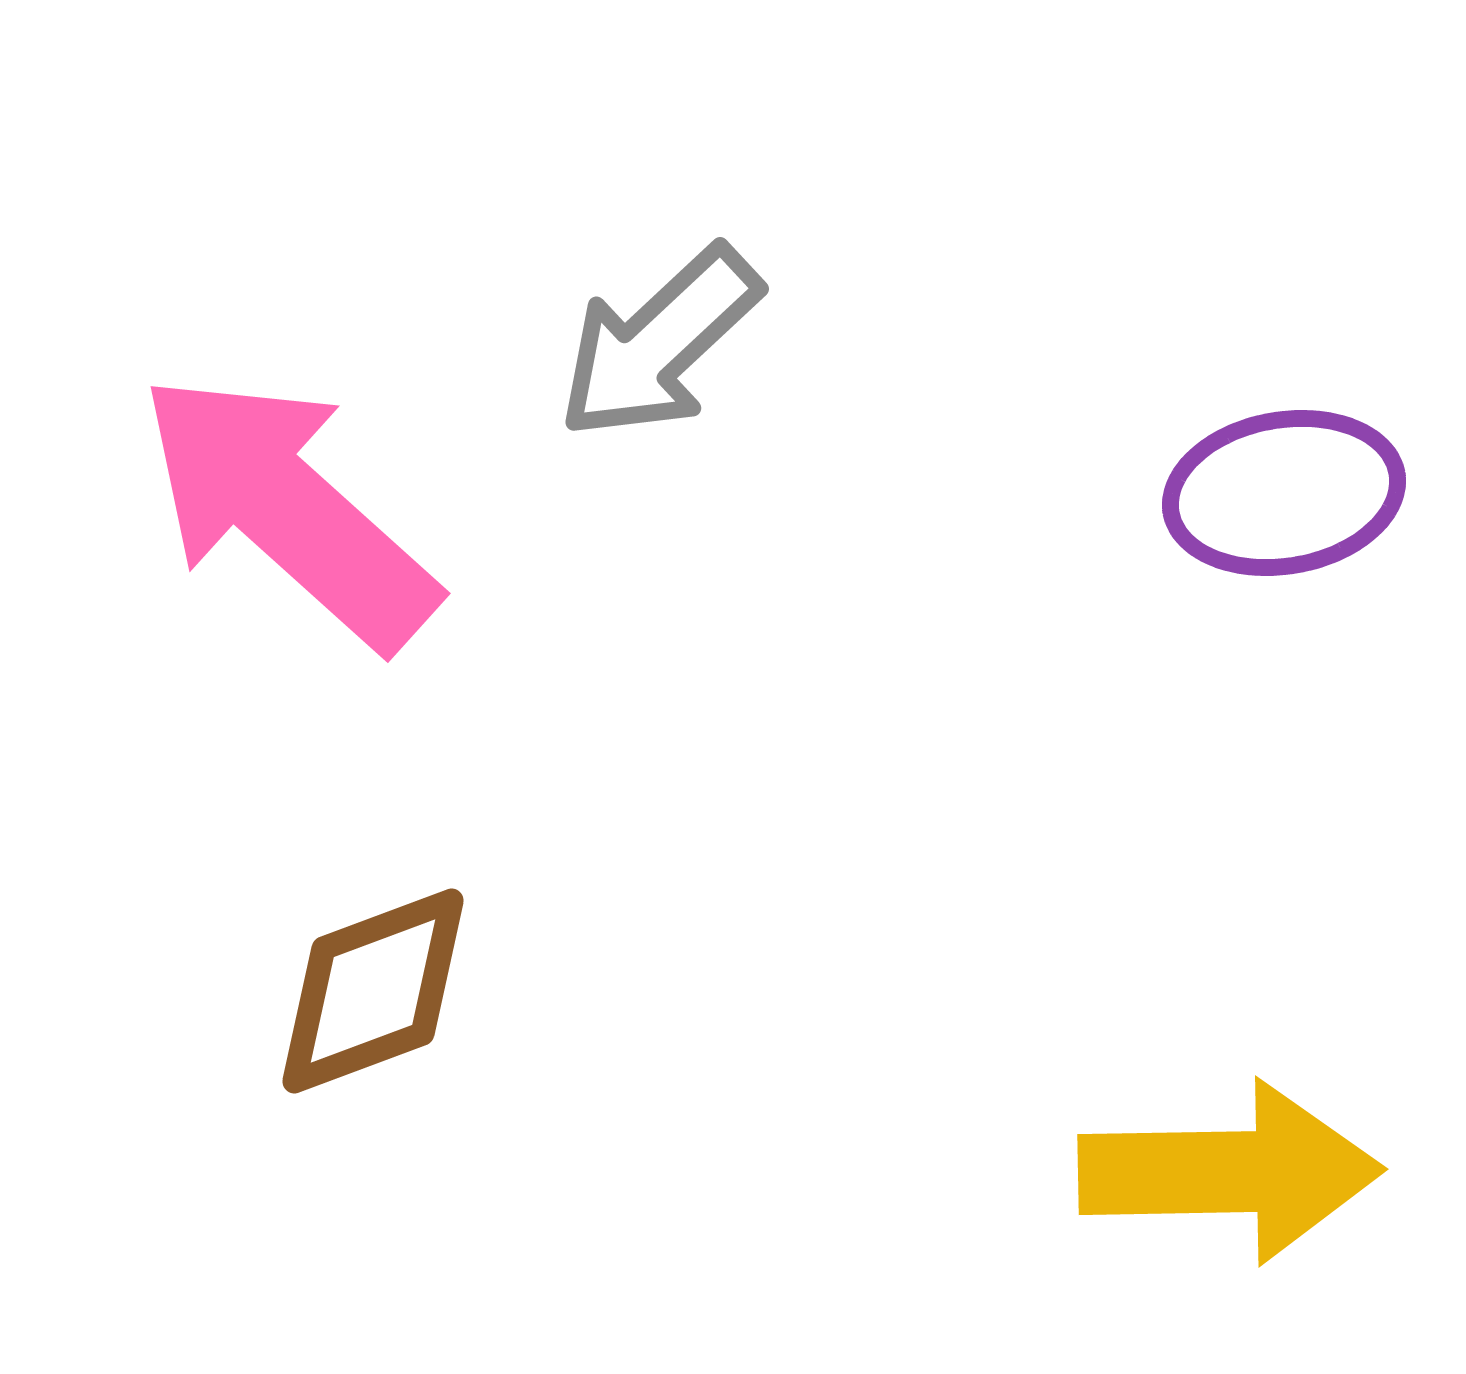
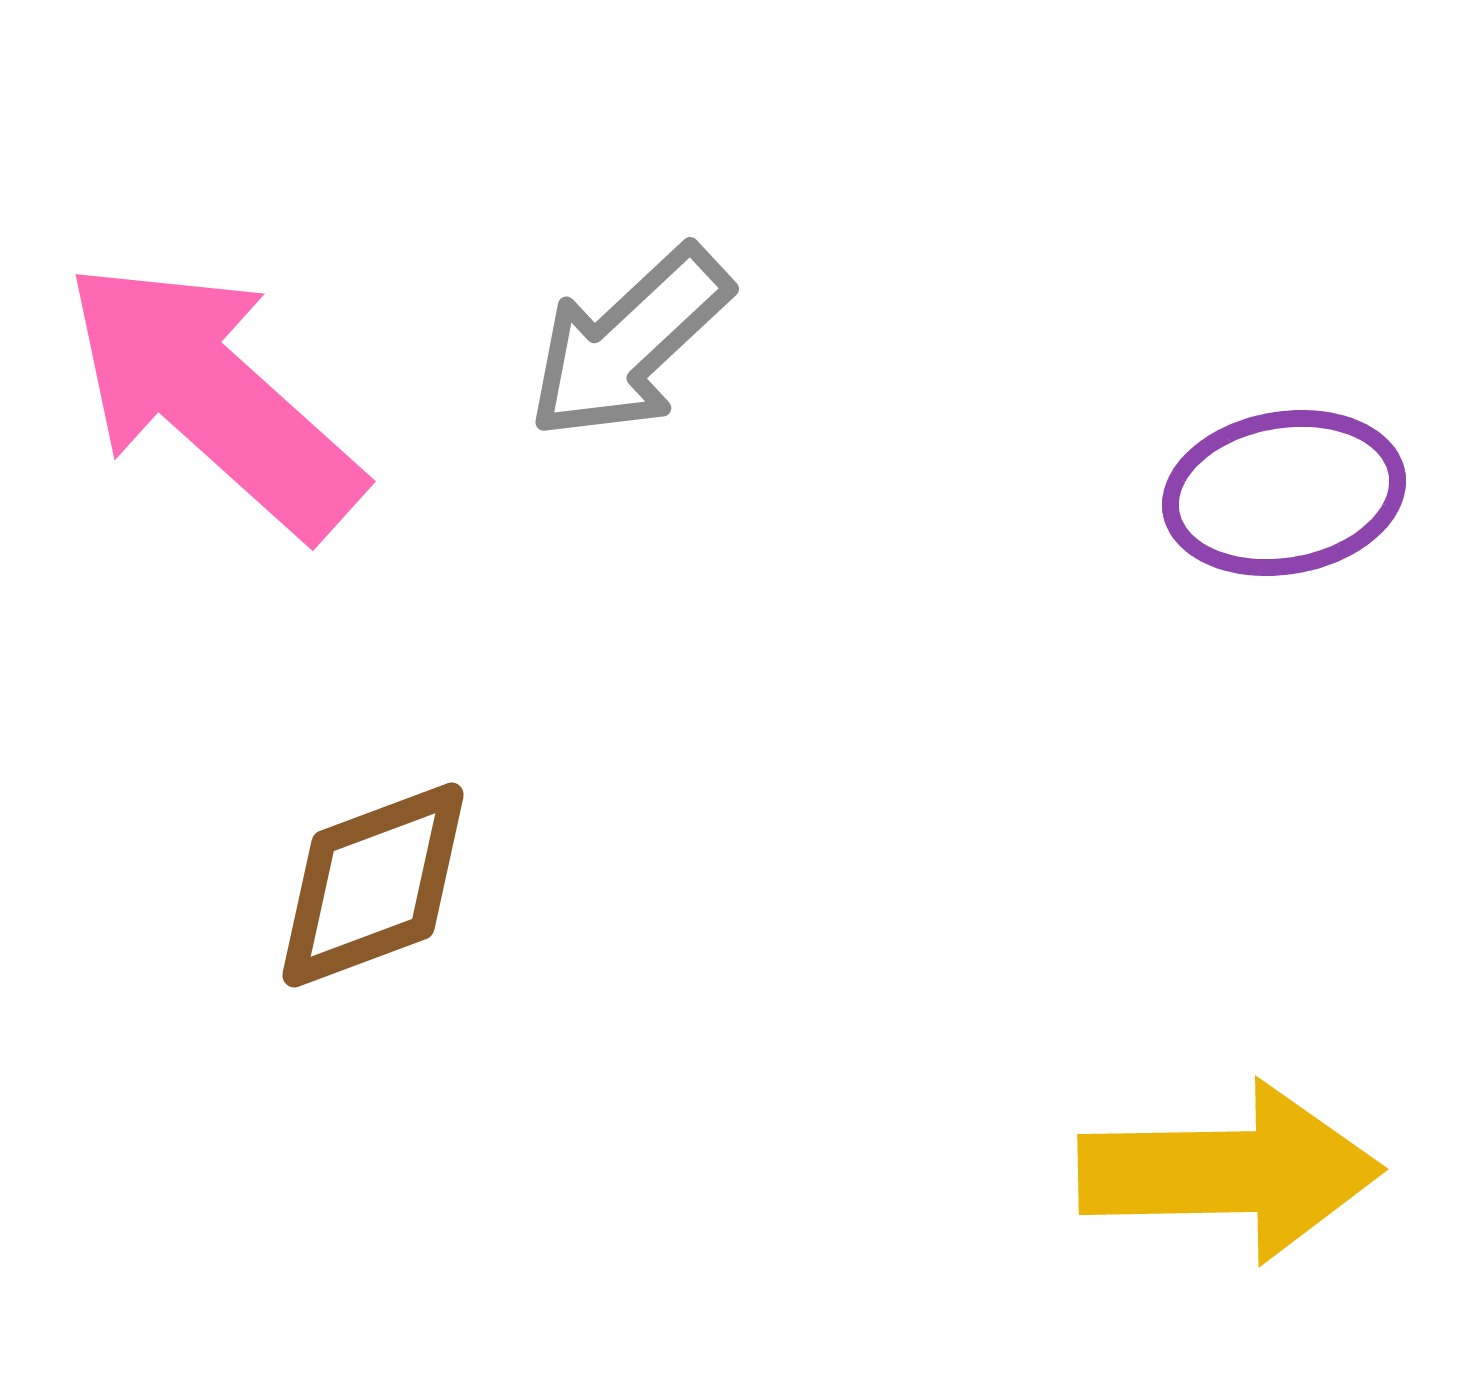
gray arrow: moved 30 px left
pink arrow: moved 75 px left, 112 px up
brown diamond: moved 106 px up
